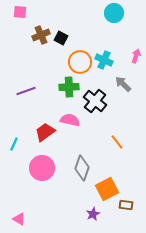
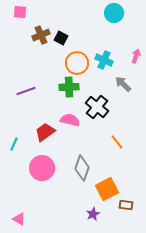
orange circle: moved 3 px left, 1 px down
black cross: moved 2 px right, 6 px down
